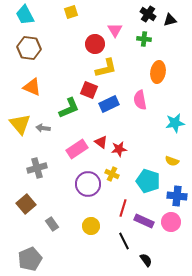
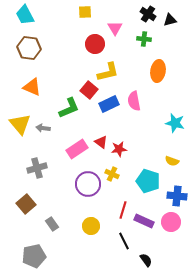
yellow square: moved 14 px right; rotated 16 degrees clockwise
pink triangle: moved 2 px up
yellow L-shape: moved 2 px right, 4 px down
orange ellipse: moved 1 px up
red square: rotated 18 degrees clockwise
pink semicircle: moved 6 px left, 1 px down
cyan star: rotated 24 degrees clockwise
red line: moved 2 px down
gray pentagon: moved 4 px right, 3 px up; rotated 10 degrees clockwise
